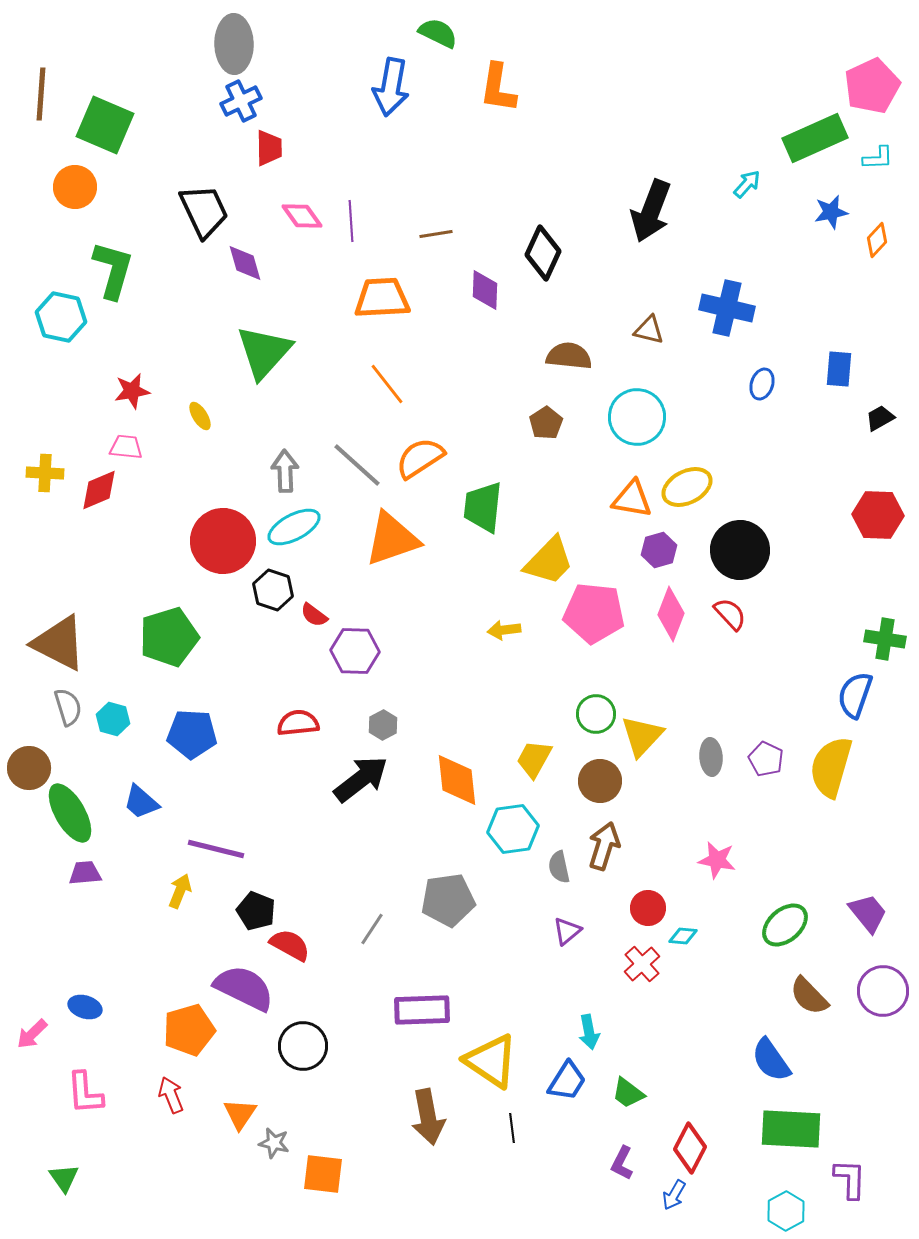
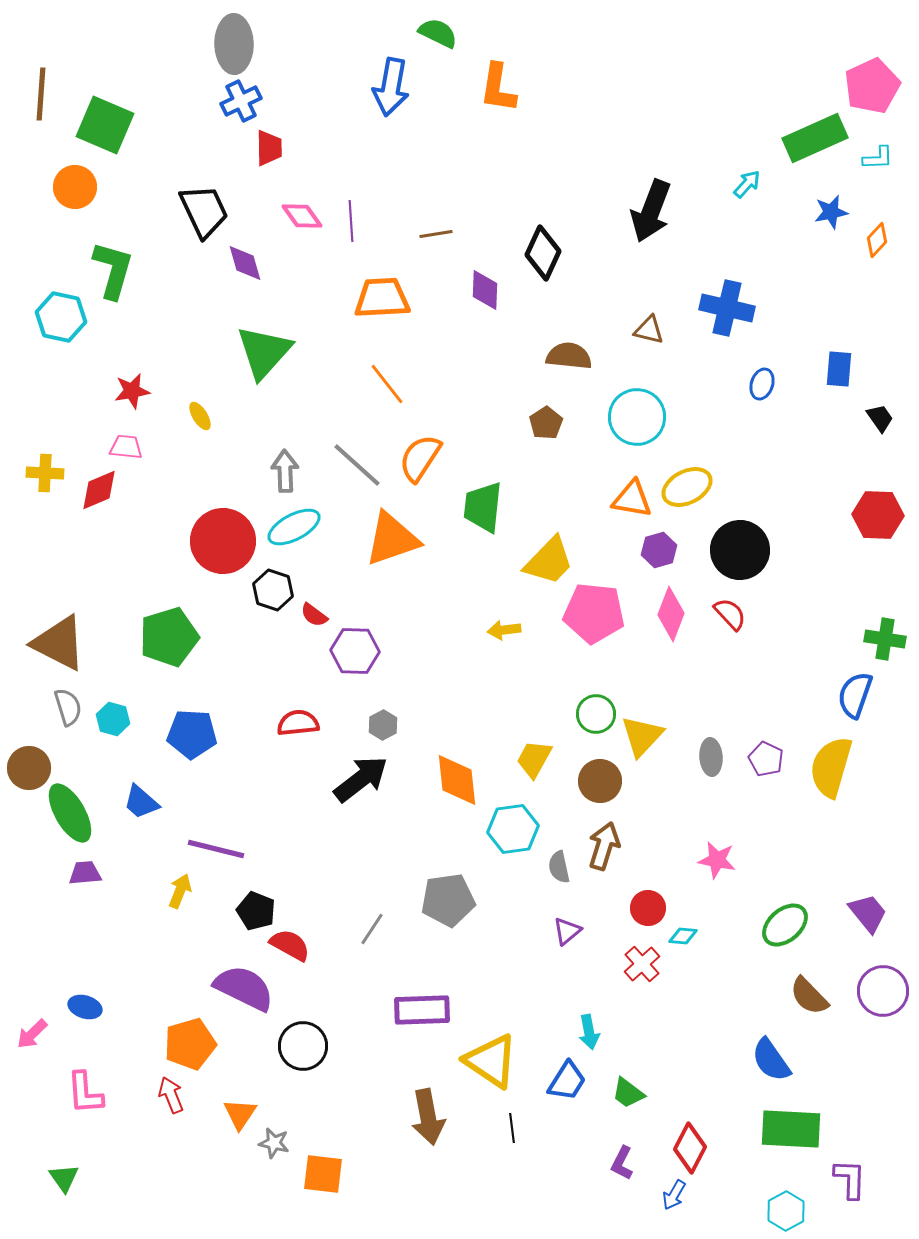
black trapezoid at (880, 418): rotated 84 degrees clockwise
orange semicircle at (420, 458): rotated 24 degrees counterclockwise
orange pentagon at (189, 1030): moved 1 px right, 14 px down
